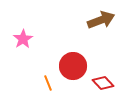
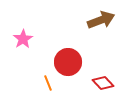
red circle: moved 5 px left, 4 px up
